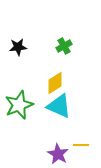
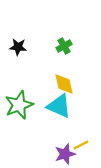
black star: rotated 12 degrees clockwise
yellow diamond: moved 9 px right, 1 px down; rotated 70 degrees counterclockwise
yellow line: rotated 28 degrees counterclockwise
purple star: moved 7 px right; rotated 25 degrees clockwise
